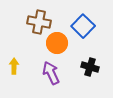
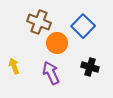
brown cross: rotated 10 degrees clockwise
yellow arrow: rotated 21 degrees counterclockwise
